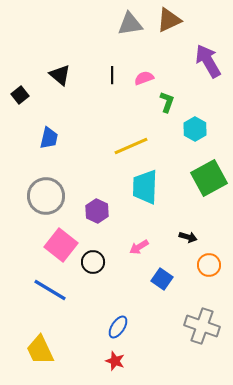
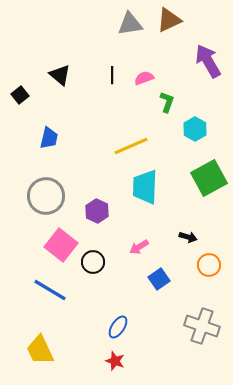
blue square: moved 3 px left; rotated 20 degrees clockwise
